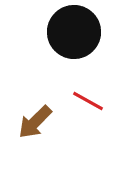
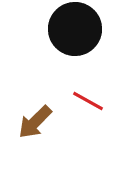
black circle: moved 1 px right, 3 px up
